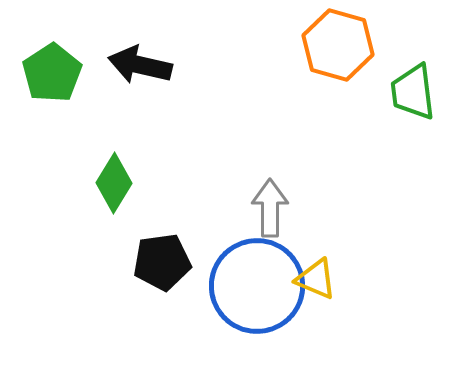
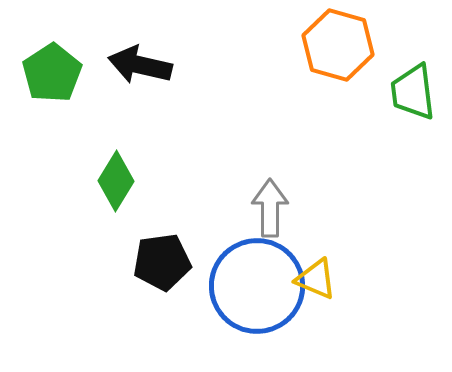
green diamond: moved 2 px right, 2 px up
